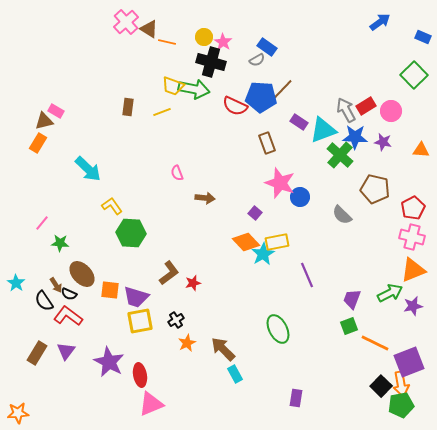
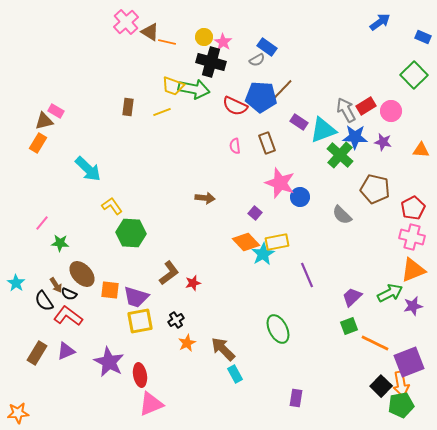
brown triangle at (149, 29): moved 1 px right, 3 px down
pink semicircle at (177, 173): moved 58 px right, 27 px up; rotated 14 degrees clockwise
purple trapezoid at (352, 299): moved 2 px up; rotated 25 degrees clockwise
purple triangle at (66, 351): rotated 30 degrees clockwise
